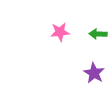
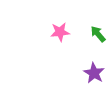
green arrow: rotated 48 degrees clockwise
